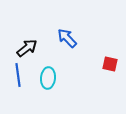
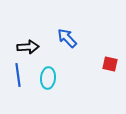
black arrow: moved 1 px right, 1 px up; rotated 35 degrees clockwise
